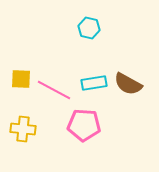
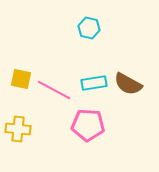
yellow square: rotated 10 degrees clockwise
pink pentagon: moved 4 px right
yellow cross: moved 5 px left
